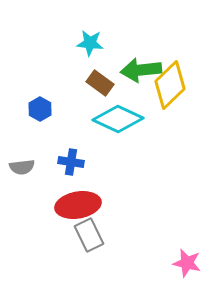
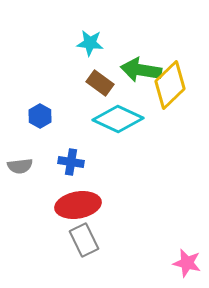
green arrow: rotated 15 degrees clockwise
blue hexagon: moved 7 px down
gray semicircle: moved 2 px left, 1 px up
gray rectangle: moved 5 px left, 5 px down
